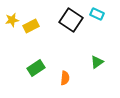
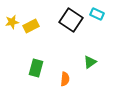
yellow star: moved 2 px down
green triangle: moved 7 px left
green rectangle: rotated 42 degrees counterclockwise
orange semicircle: moved 1 px down
